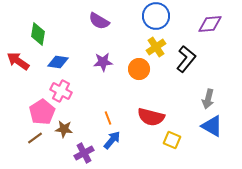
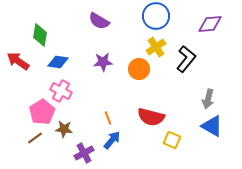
green diamond: moved 2 px right, 1 px down
